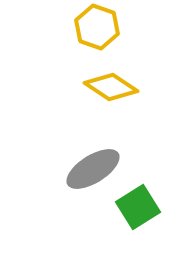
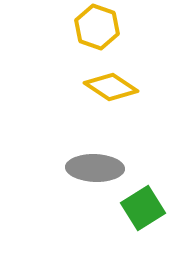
gray ellipse: moved 2 px right, 1 px up; rotated 34 degrees clockwise
green square: moved 5 px right, 1 px down
